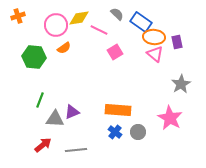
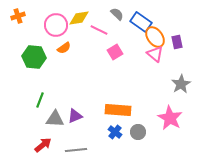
orange ellipse: moved 1 px right; rotated 50 degrees clockwise
purple triangle: moved 3 px right, 4 px down
